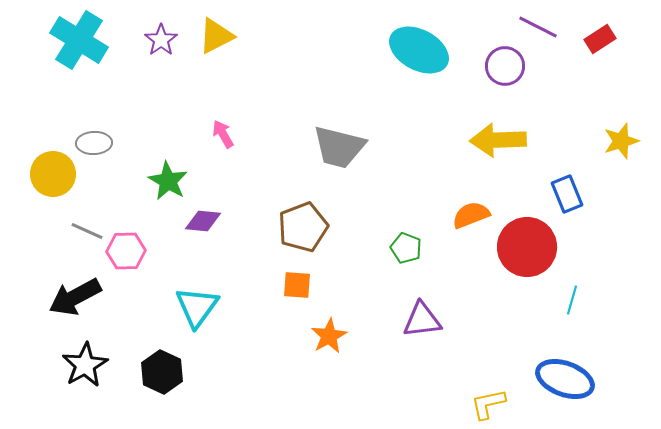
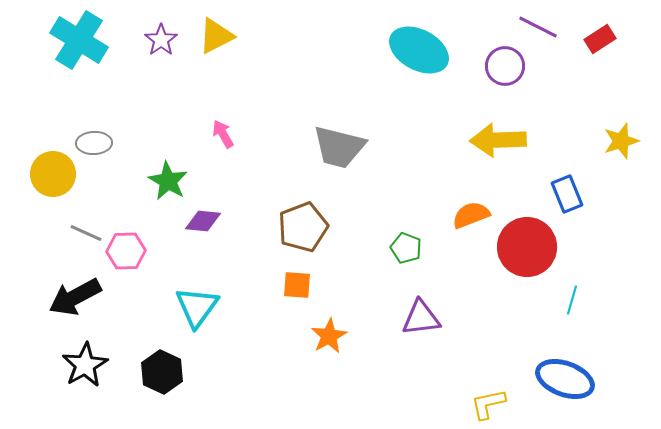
gray line: moved 1 px left, 2 px down
purple triangle: moved 1 px left, 2 px up
